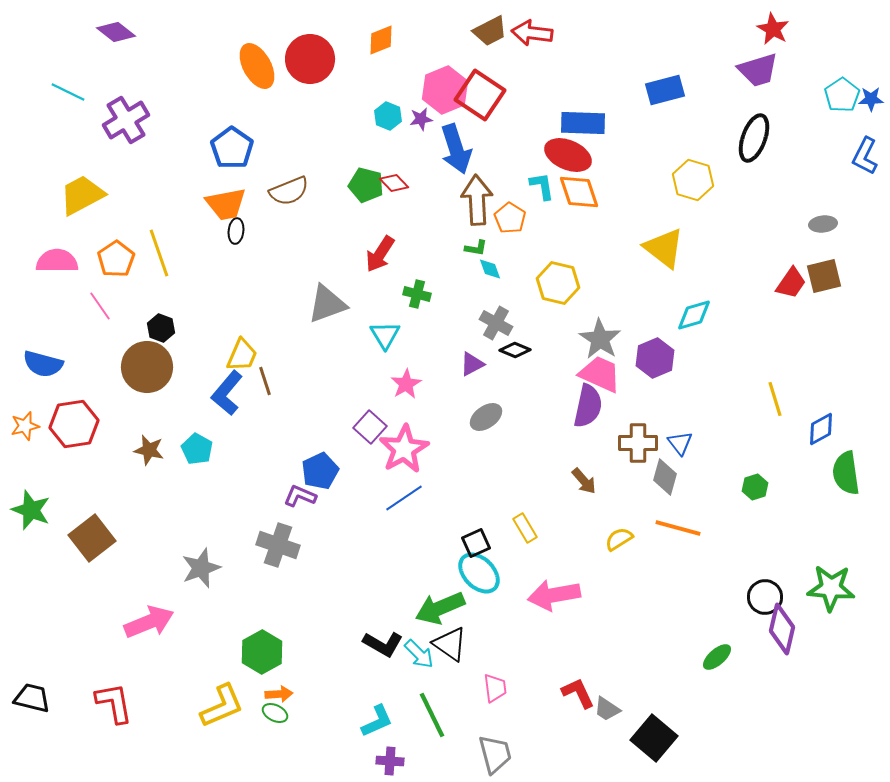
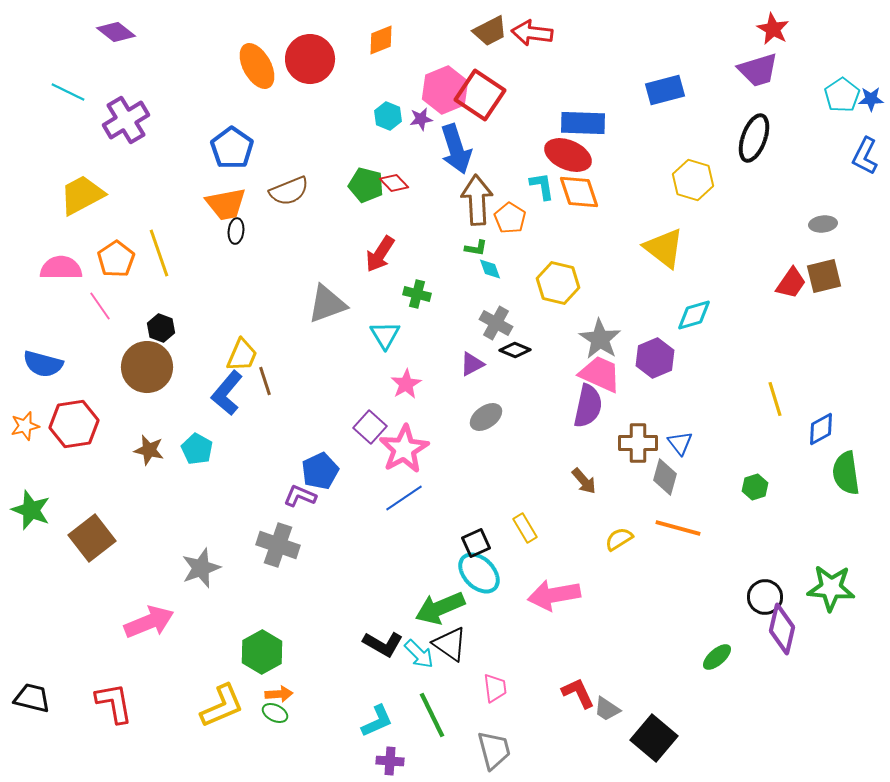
pink semicircle at (57, 261): moved 4 px right, 7 px down
gray trapezoid at (495, 754): moved 1 px left, 4 px up
